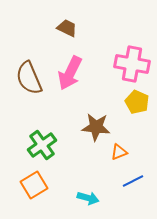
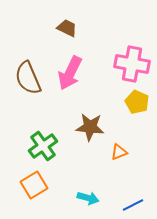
brown semicircle: moved 1 px left
brown star: moved 6 px left
green cross: moved 1 px right, 1 px down
blue line: moved 24 px down
